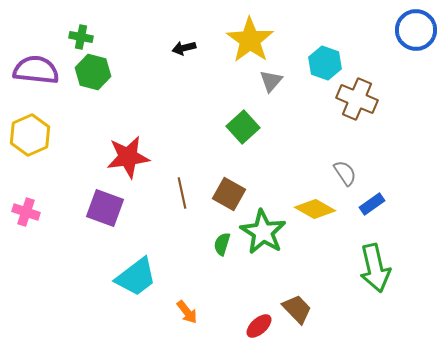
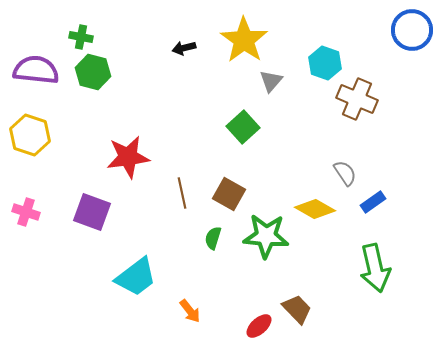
blue circle: moved 4 px left
yellow star: moved 6 px left
yellow hexagon: rotated 18 degrees counterclockwise
blue rectangle: moved 1 px right, 2 px up
purple square: moved 13 px left, 4 px down
green star: moved 3 px right, 4 px down; rotated 27 degrees counterclockwise
green semicircle: moved 9 px left, 6 px up
orange arrow: moved 3 px right, 1 px up
